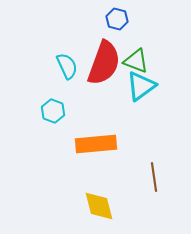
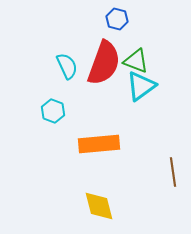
orange rectangle: moved 3 px right
brown line: moved 19 px right, 5 px up
